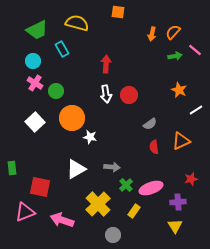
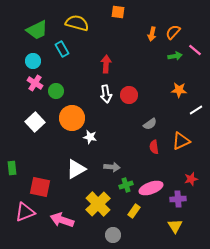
orange star: rotated 21 degrees counterclockwise
green cross: rotated 24 degrees clockwise
purple cross: moved 3 px up
